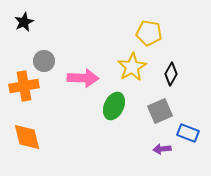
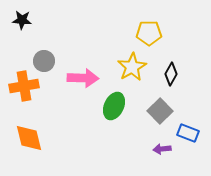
black star: moved 2 px left, 2 px up; rotated 30 degrees clockwise
yellow pentagon: rotated 10 degrees counterclockwise
gray square: rotated 20 degrees counterclockwise
orange diamond: moved 2 px right, 1 px down
